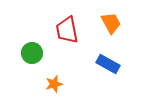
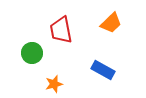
orange trapezoid: rotated 75 degrees clockwise
red trapezoid: moved 6 px left
blue rectangle: moved 5 px left, 6 px down
